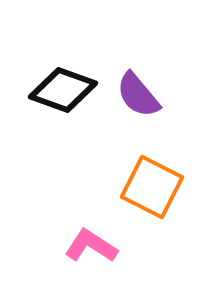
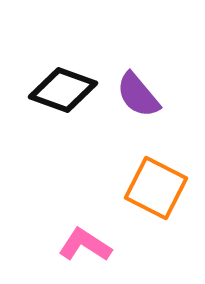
orange square: moved 4 px right, 1 px down
pink L-shape: moved 6 px left, 1 px up
